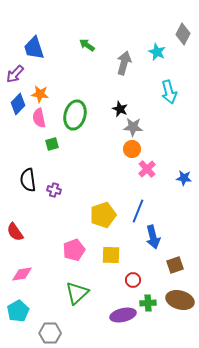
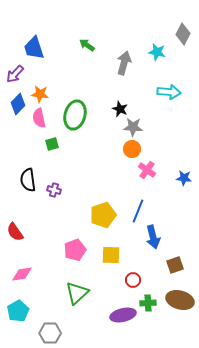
cyan star: rotated 12 degrees counterclockwise
cyan arrow: rotated 70 degrees counterclockwise
pink cross: moved 1 px down; rotated 12 degrees counterclockwise
pink pentagon: moved 1 px right
